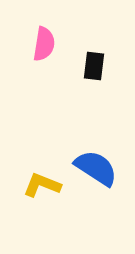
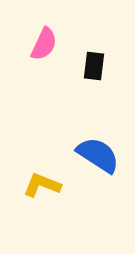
pink semicircle: rotated 16 degrees clockwise
blue semicircle: moved 2 px right, 13 px up
